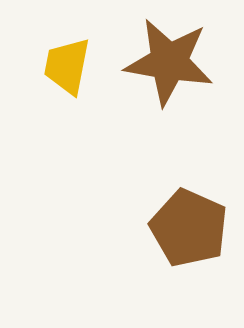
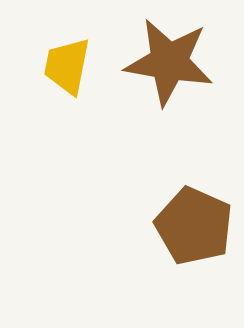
brown pentagon: moved 5 px right, 2 px up
